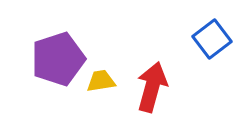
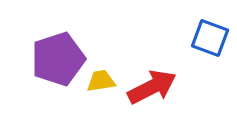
blue square: moved 2 px left, 1 px up; rotated 33 degrees counterclockwise
red arrow: rotated 48 degrees clockwise
